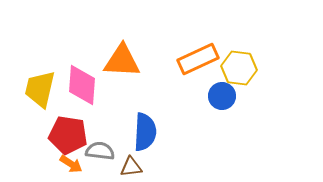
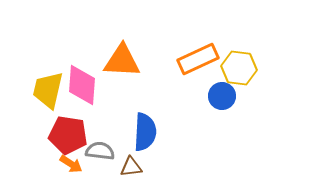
yellow trapezoid: moved 8 px right, 1 px down
